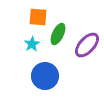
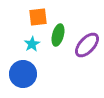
orange square: rotated 12 degrees counterclockwise
green ellipse: moved 1 px down; rotated 10 degrees counterclockwise
blue circle: moved 22 px left, 2 px up
